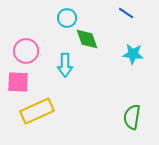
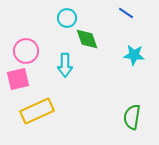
cyan star: moved 1 px right, 1 px down
pink square: moved 3 px up; rotated 15 degrees counterclockwise
